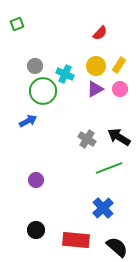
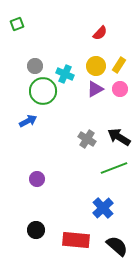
green line: moved 5 px right
purple circle: moved 1 px right, 1 px up
black semicircle: moved 1 px up
